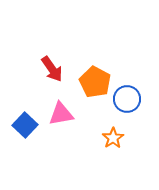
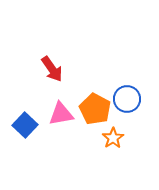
orange pentagon: moved 27 px down
